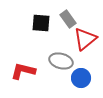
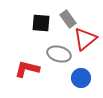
gray ellipse: moved 2 px left, 7 px up
red L-shape: moved 4 px right, 2 px up
